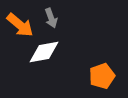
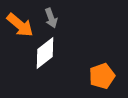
white diamond: moved 1 px right, 1 px down; rotated 28 degrees counterclockwise
